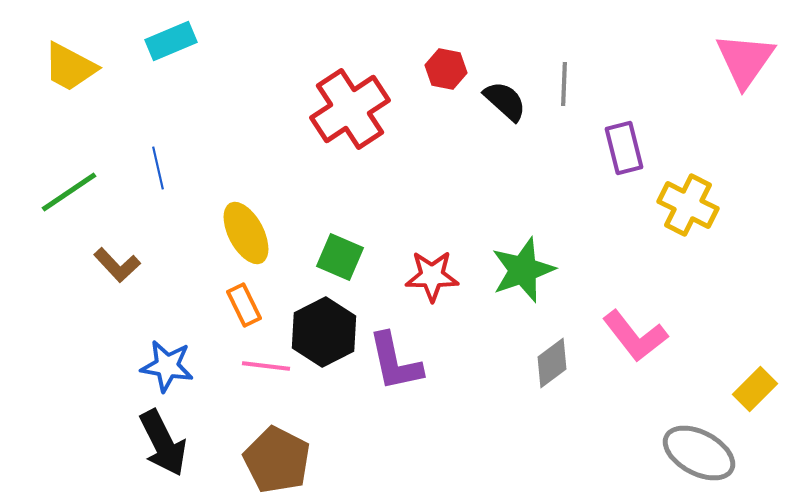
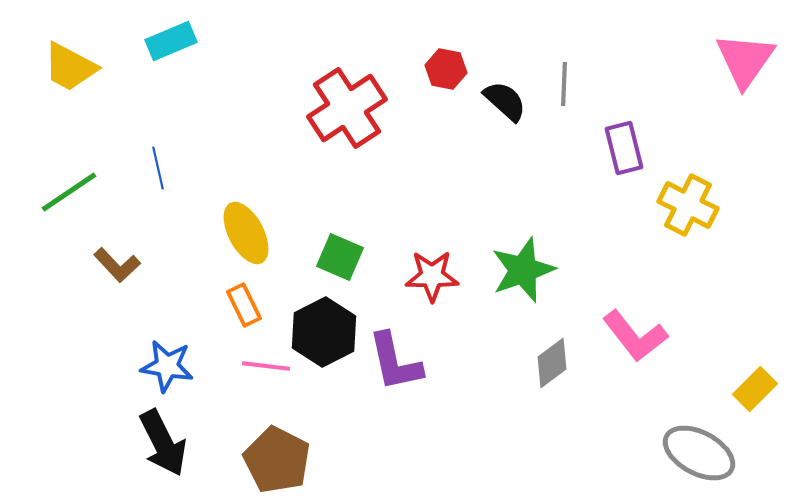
red cross: moved 3 px left, 1 px up
